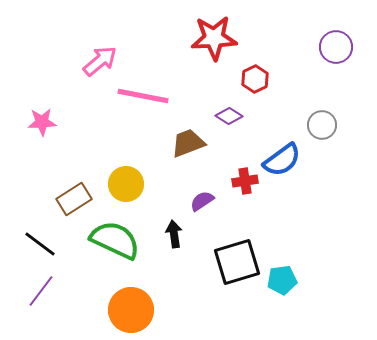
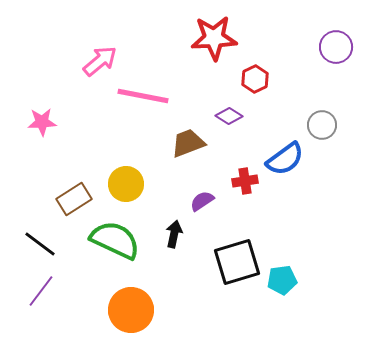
blue semicircle: moved 3 px right, 1 px up
black arrow: rotated 20 degrees clockwise
